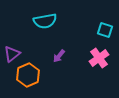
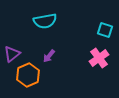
purple arrow: moved 10 px left
